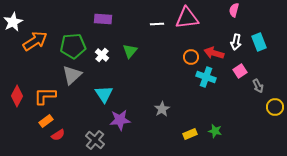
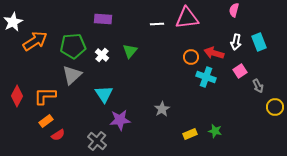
gray cross: moved 2 px right, 1 px down
